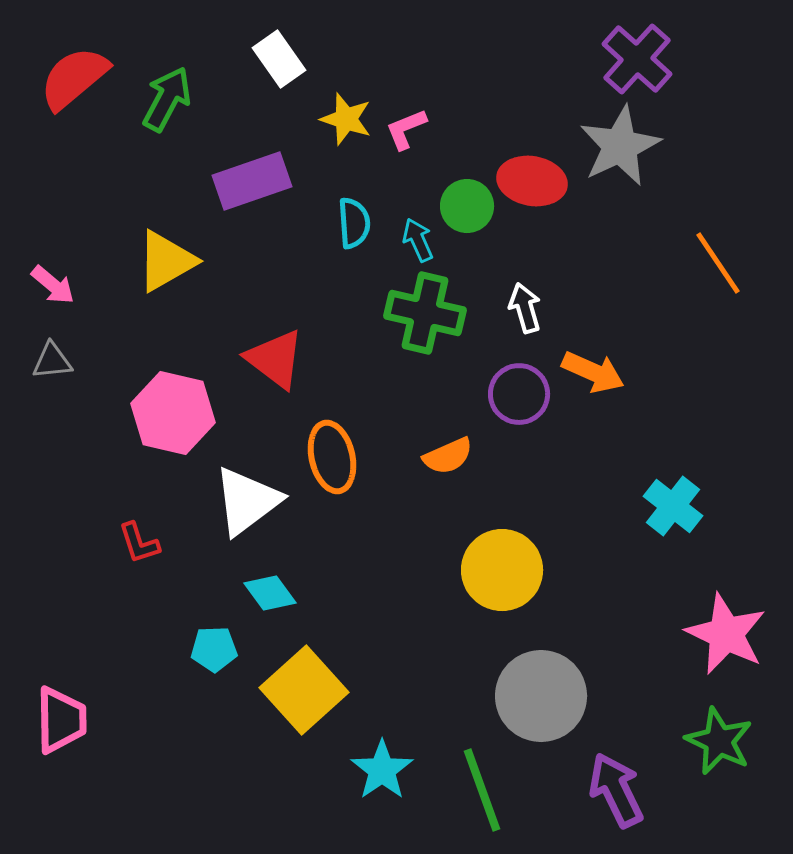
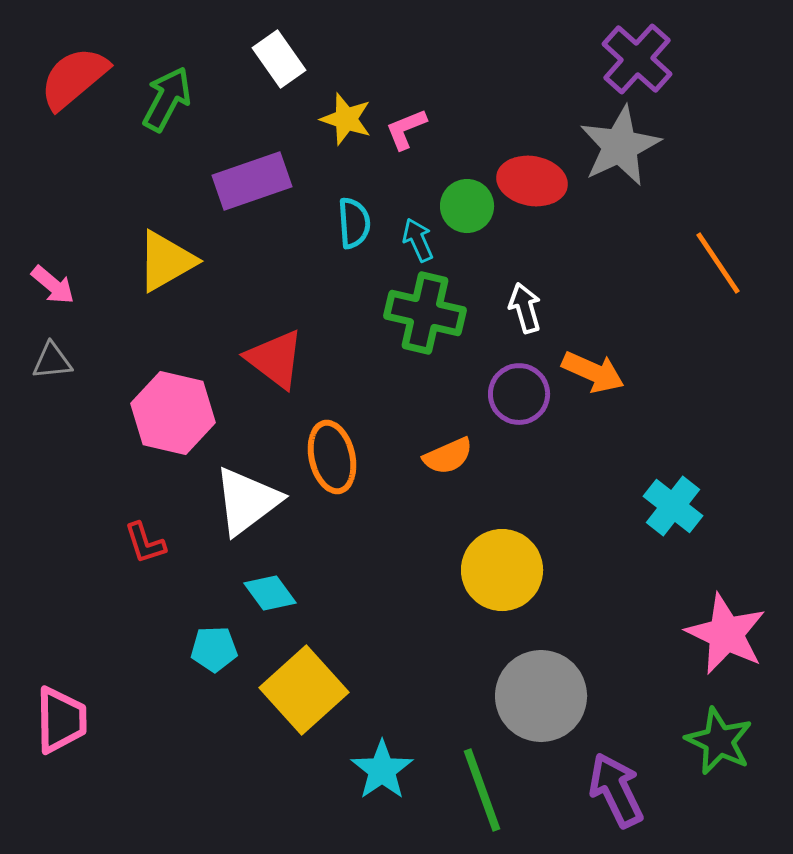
red L-shape: moved 6 px right
